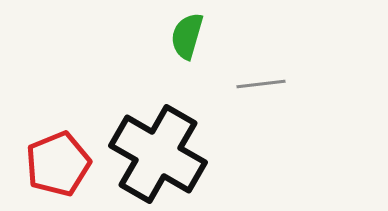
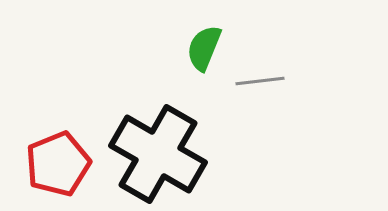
green semicircle: moved 17 px right, 12 px down; rotated 6 degrees clockwise
gray line: moved 1 px left, 3 px up
